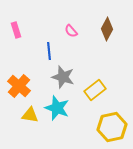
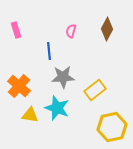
pink semicircle: rotated 56 degrees clockwise
gray star: rotated 20 degrees counterclockwise
